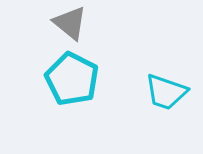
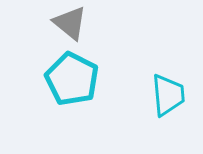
cyan trapezoid: moved 2 px right, 3 px down; rotated 114 degrees counterclockwise
